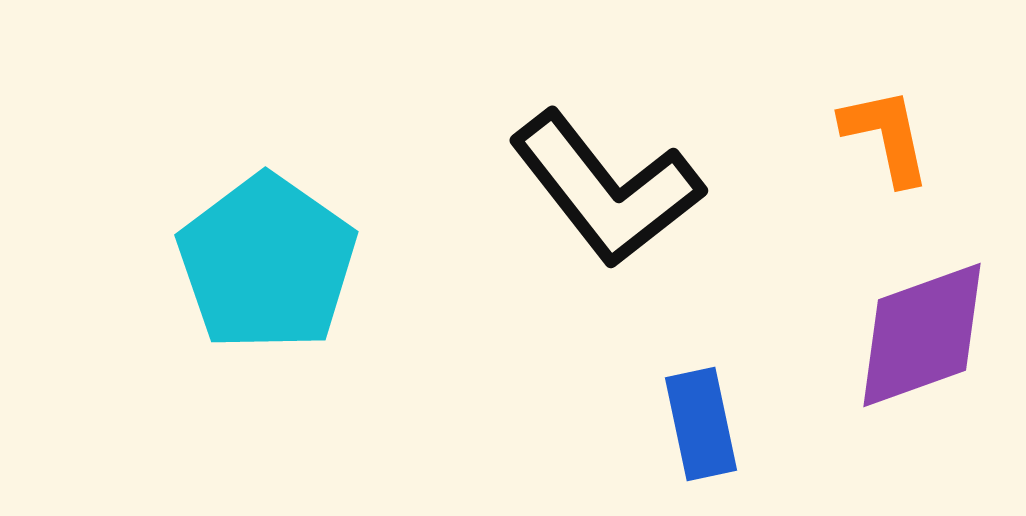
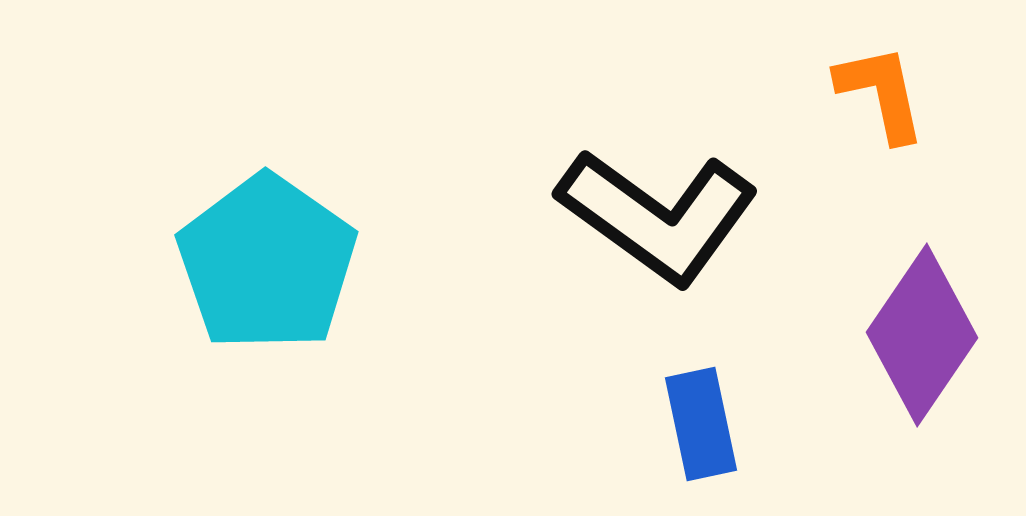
orange L-shape: moved 5 px left, 43 px up
black L-shape: moved 52 px right, 27 px down; rotated 16 degrees counterclockwise
purple diamond: rotated 36 degrees counterclockwise
